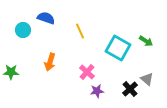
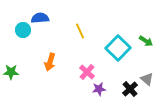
blue semicircle: moved 6 px left; rotated 24 degrees counterclockwise
cyan square: rotated 15 degrees clockwise
purple star: moved 2 px right, 2 px up
